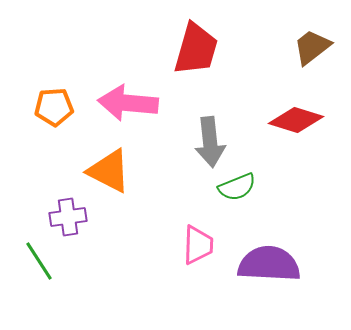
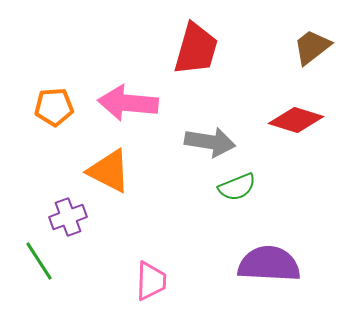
gray arrow: rotated 75 degrees counterclockwise
purple cross: rotated 12 degrees counterclockwise
pink trapezoid: moved 47 px left, 36 px down
